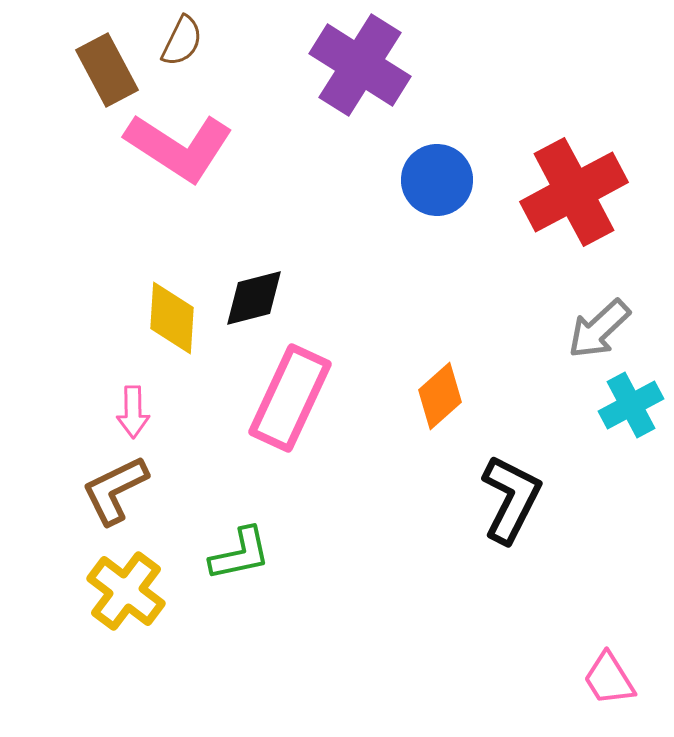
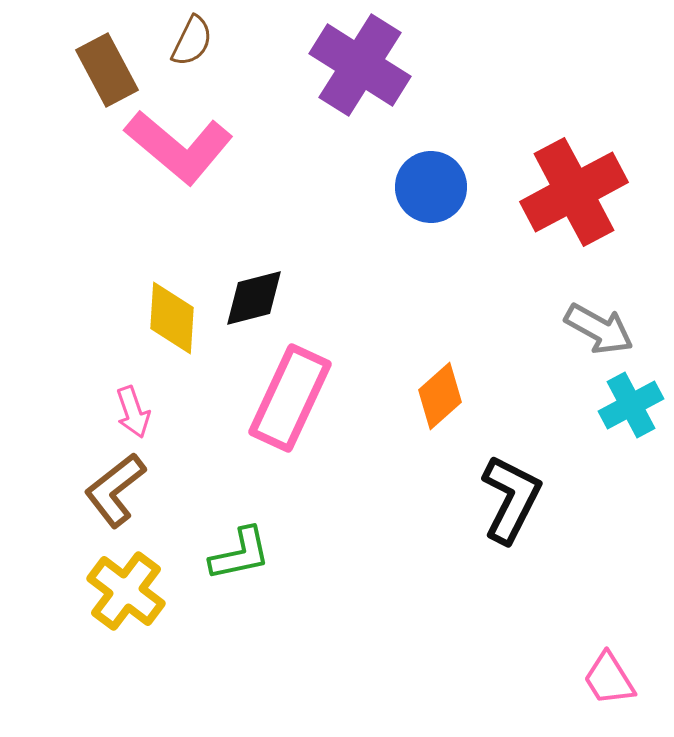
brown semicircle: moved 10 px right
pink L-shape: rotated 7 degrees clockwise
blue circle: moved 6 px left, 7 px down
gray arrow: rotated 108 degrees counterclockwise
pink arrow: rotated 18 degrees counterclockwise
brown L-shape: rotated 12 degrees counterclockwise
